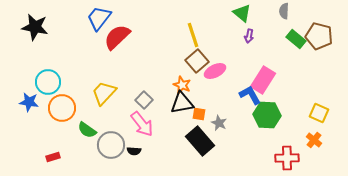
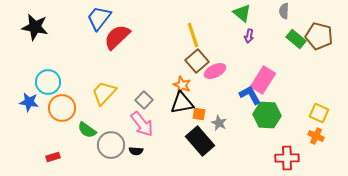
orange cross: moved 2 px right, 4 px up; rotated 14 degrees counterclockwise
black semicircle: moved 2 px right
